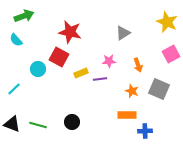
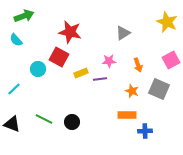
pink square: moved 6 px down
green line: moved 6 px right, 6 px up; rotated 12 degrees clockwise
